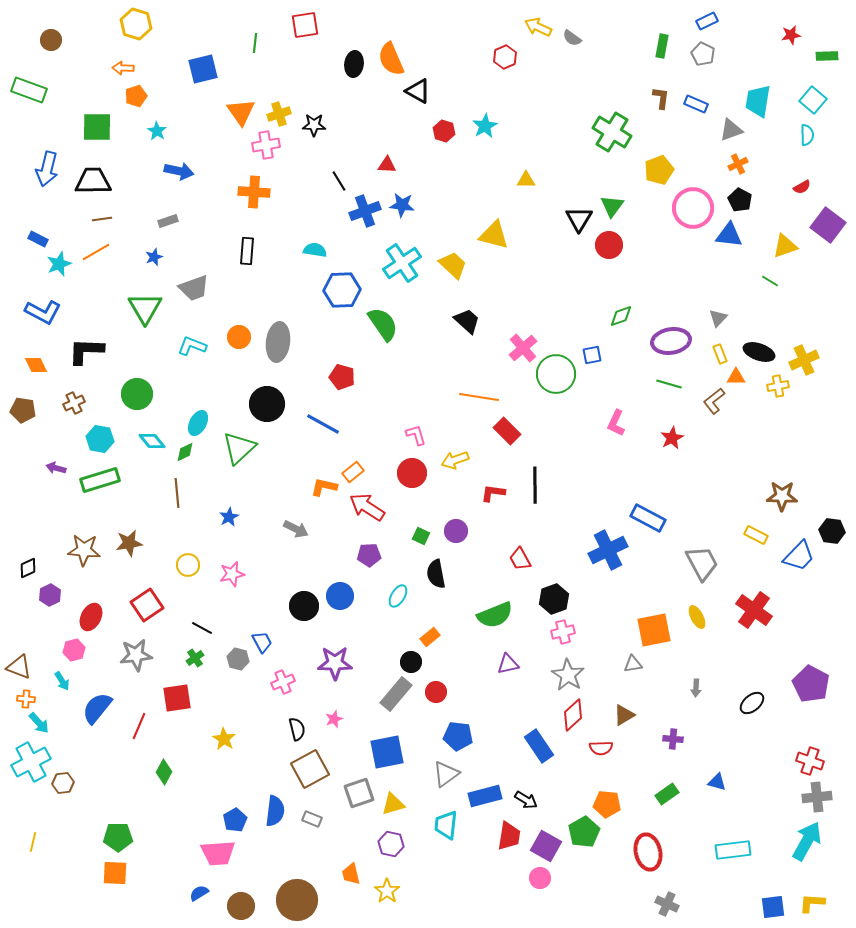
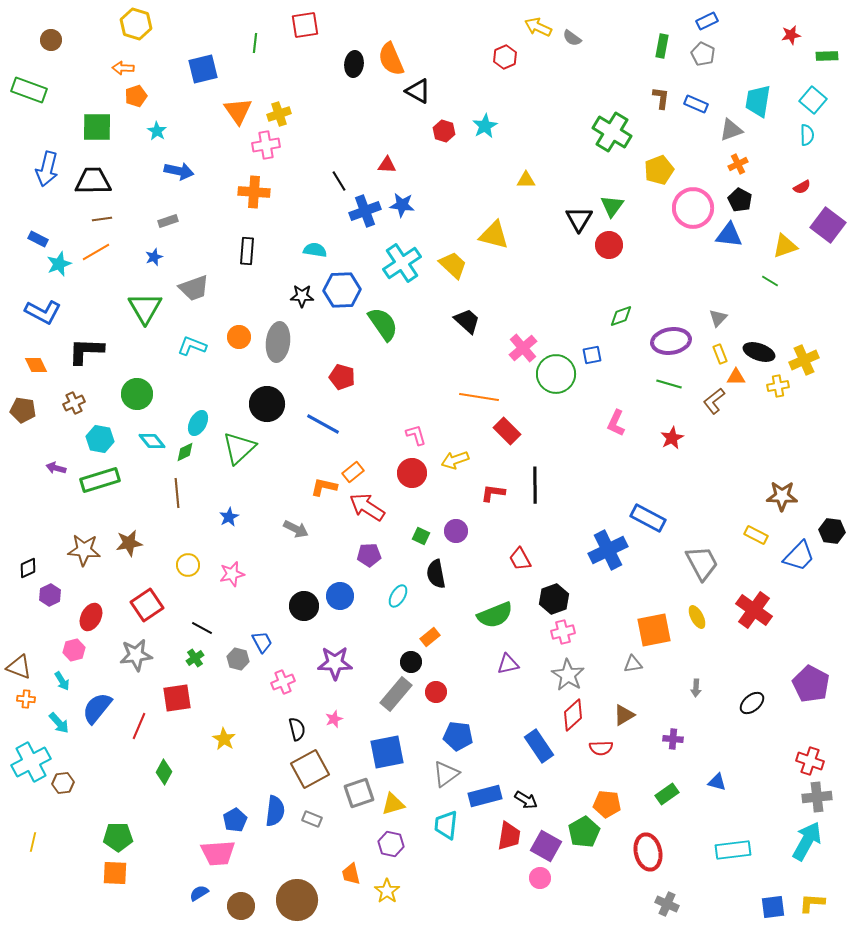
orange triangle at (241, 112): moved 3 px left, 1 px up
black star at (314, 125): moved 12 px left, 171 px down
cyan arrow at (39, 723): moved 20 px right
